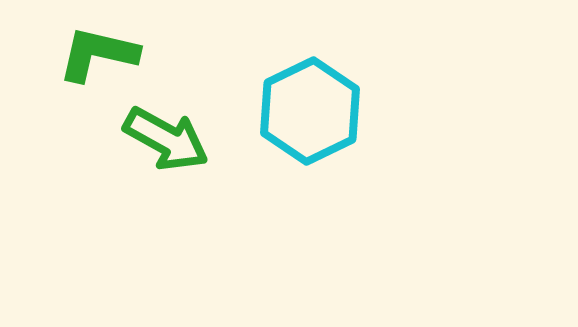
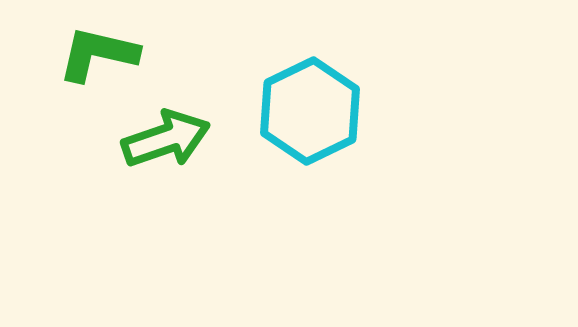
green arrow: rotated 48 degrees counterclockwise
